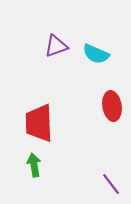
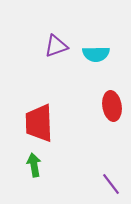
cyan semicircle: rotated 24 degrees counterclockwise
